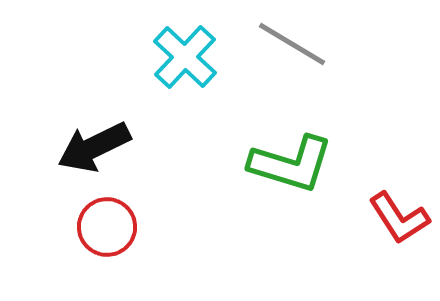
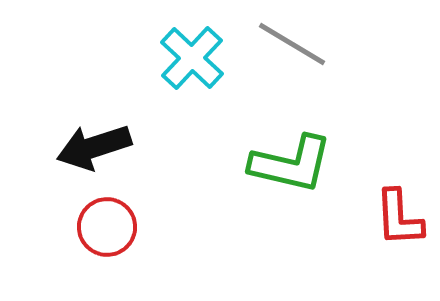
cyan cross: moved 7 px right, 1 px down
black arrow: rotated 8 degrees clockwise
green L-shape: rotated 4 degrees counterclockwise
red L-shape: rotated 30 degrees clockwise
